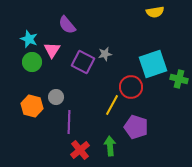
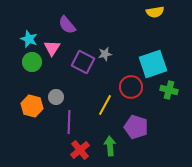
pink triangle: moved 2 px up
green cross: moved 10 px left, 11 px down
yellow line: moved 7 px left
